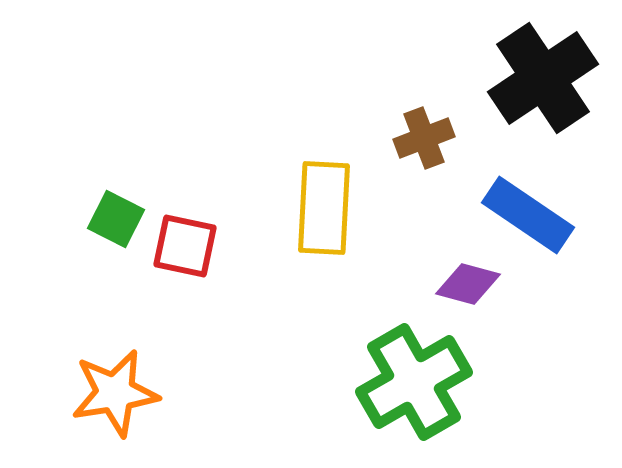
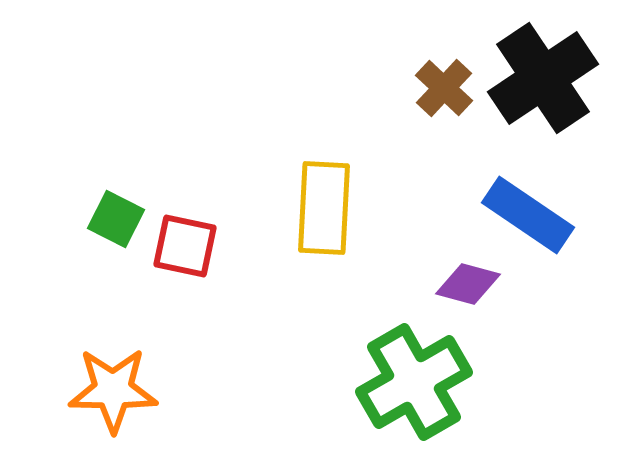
brown cross: moved 20 px right, 50 px up; rotated 26 degrees counterclockwise
orange star: moved 2 px left, 3 px up; rotated 10 degrees clockwise
